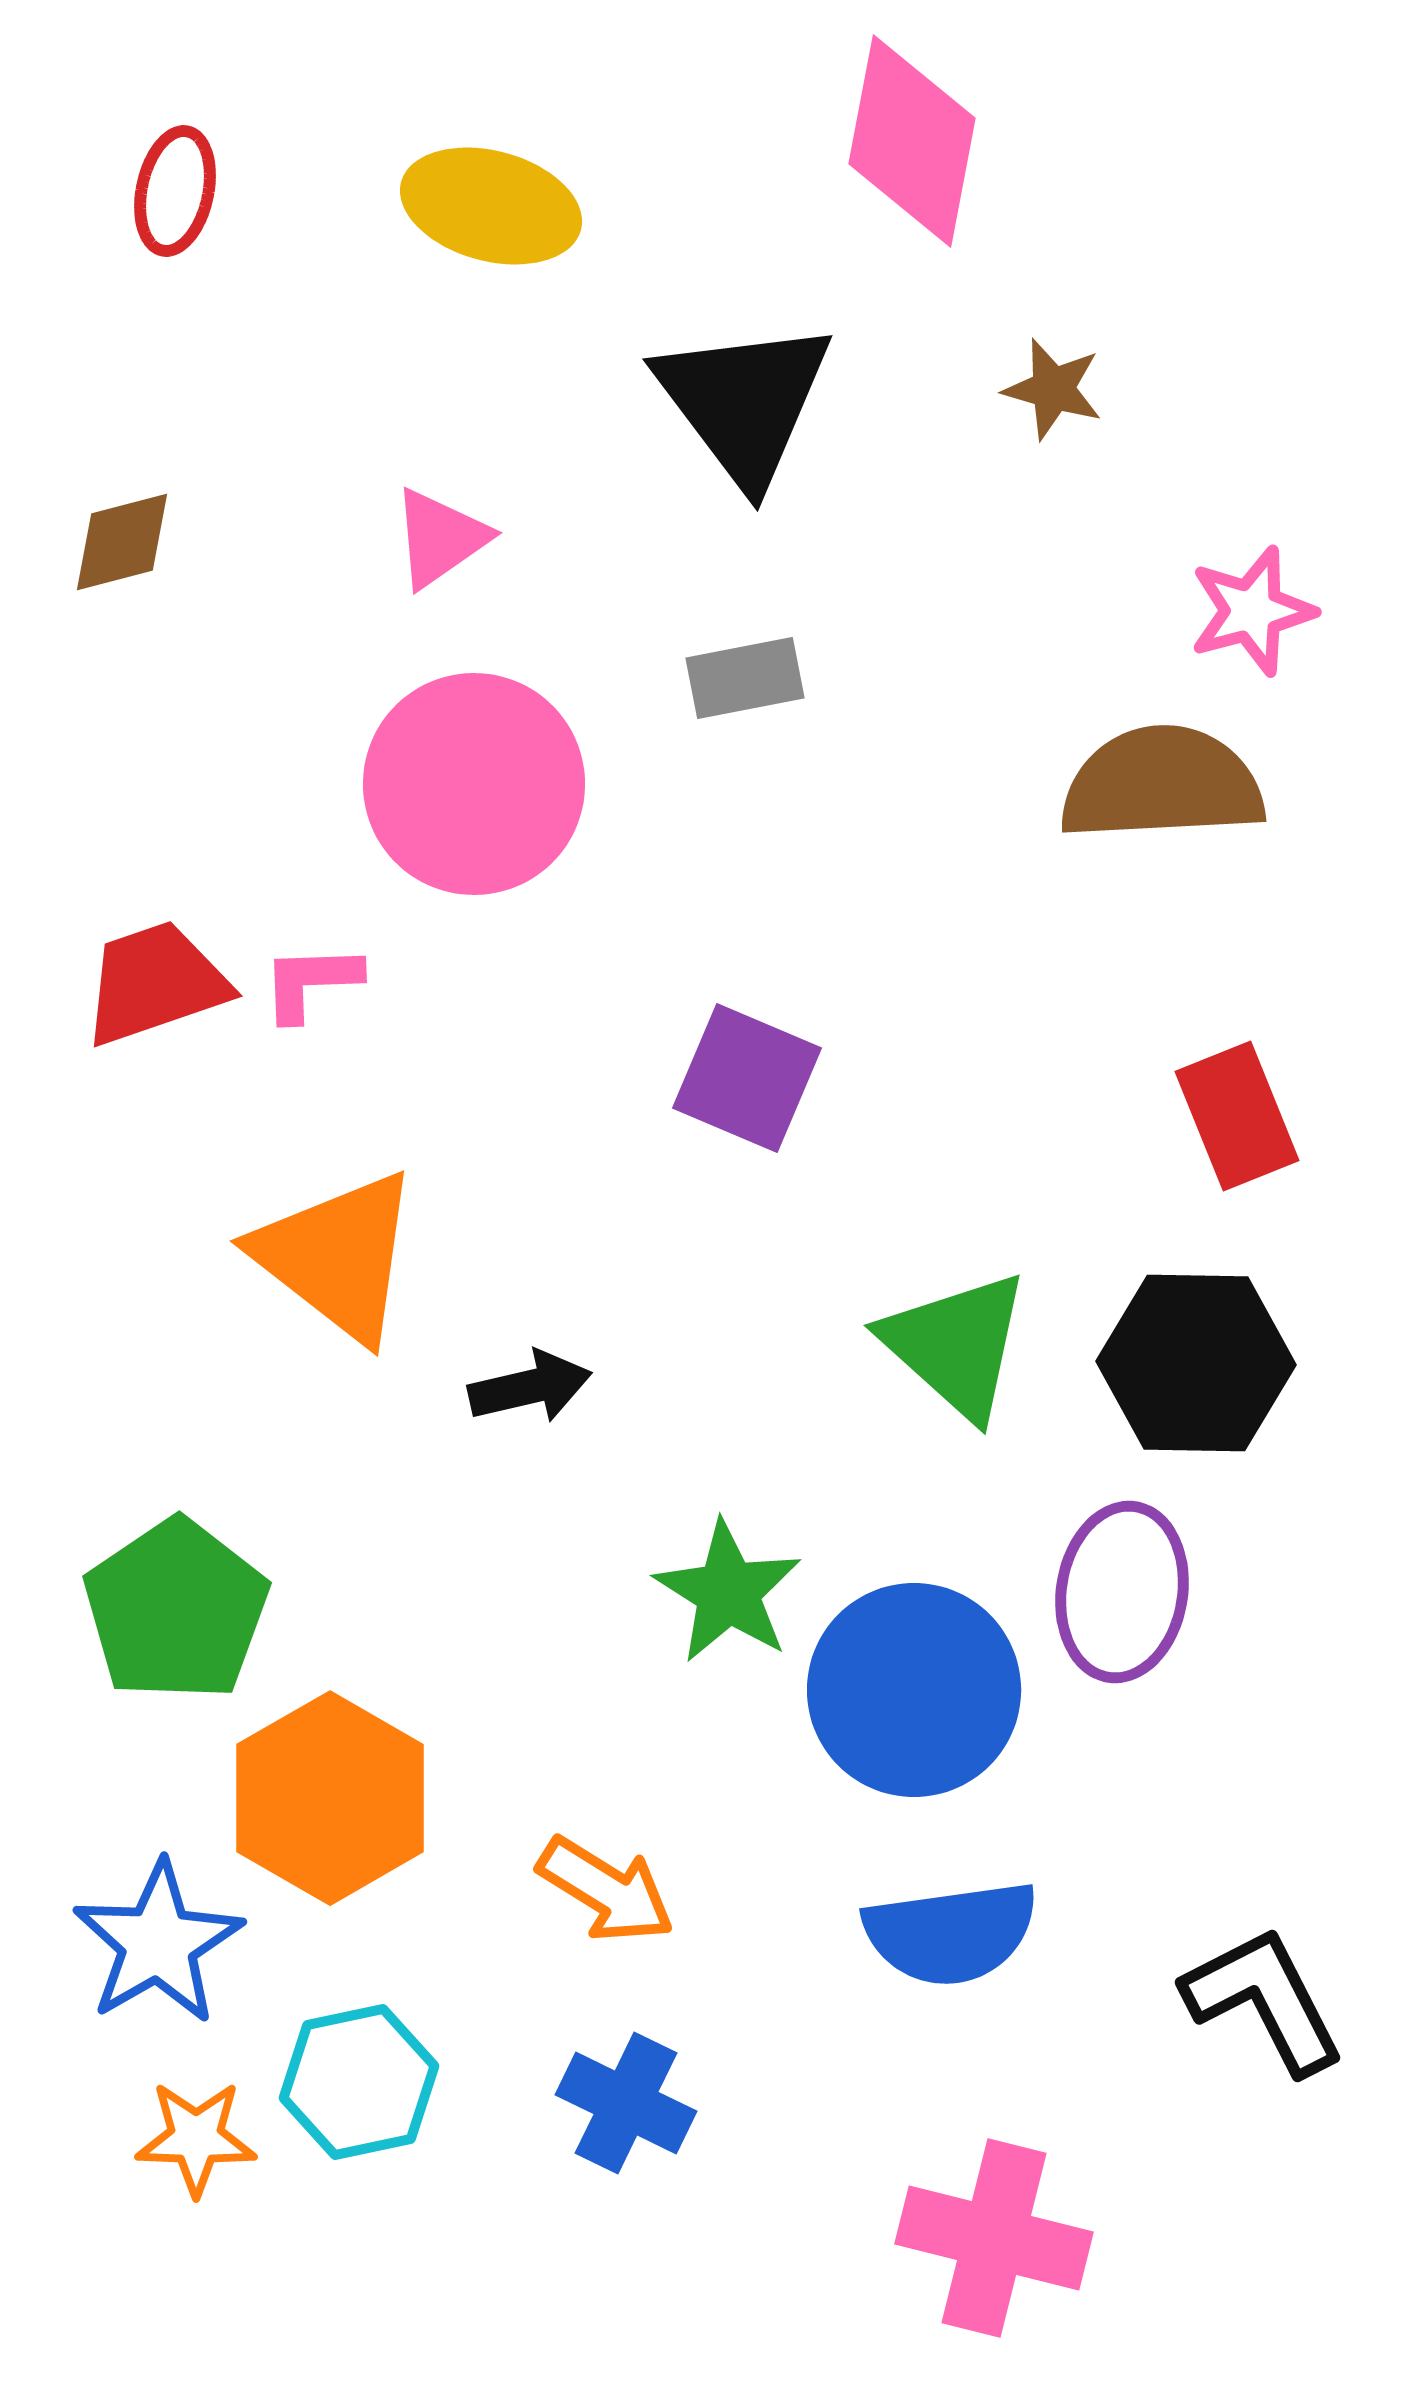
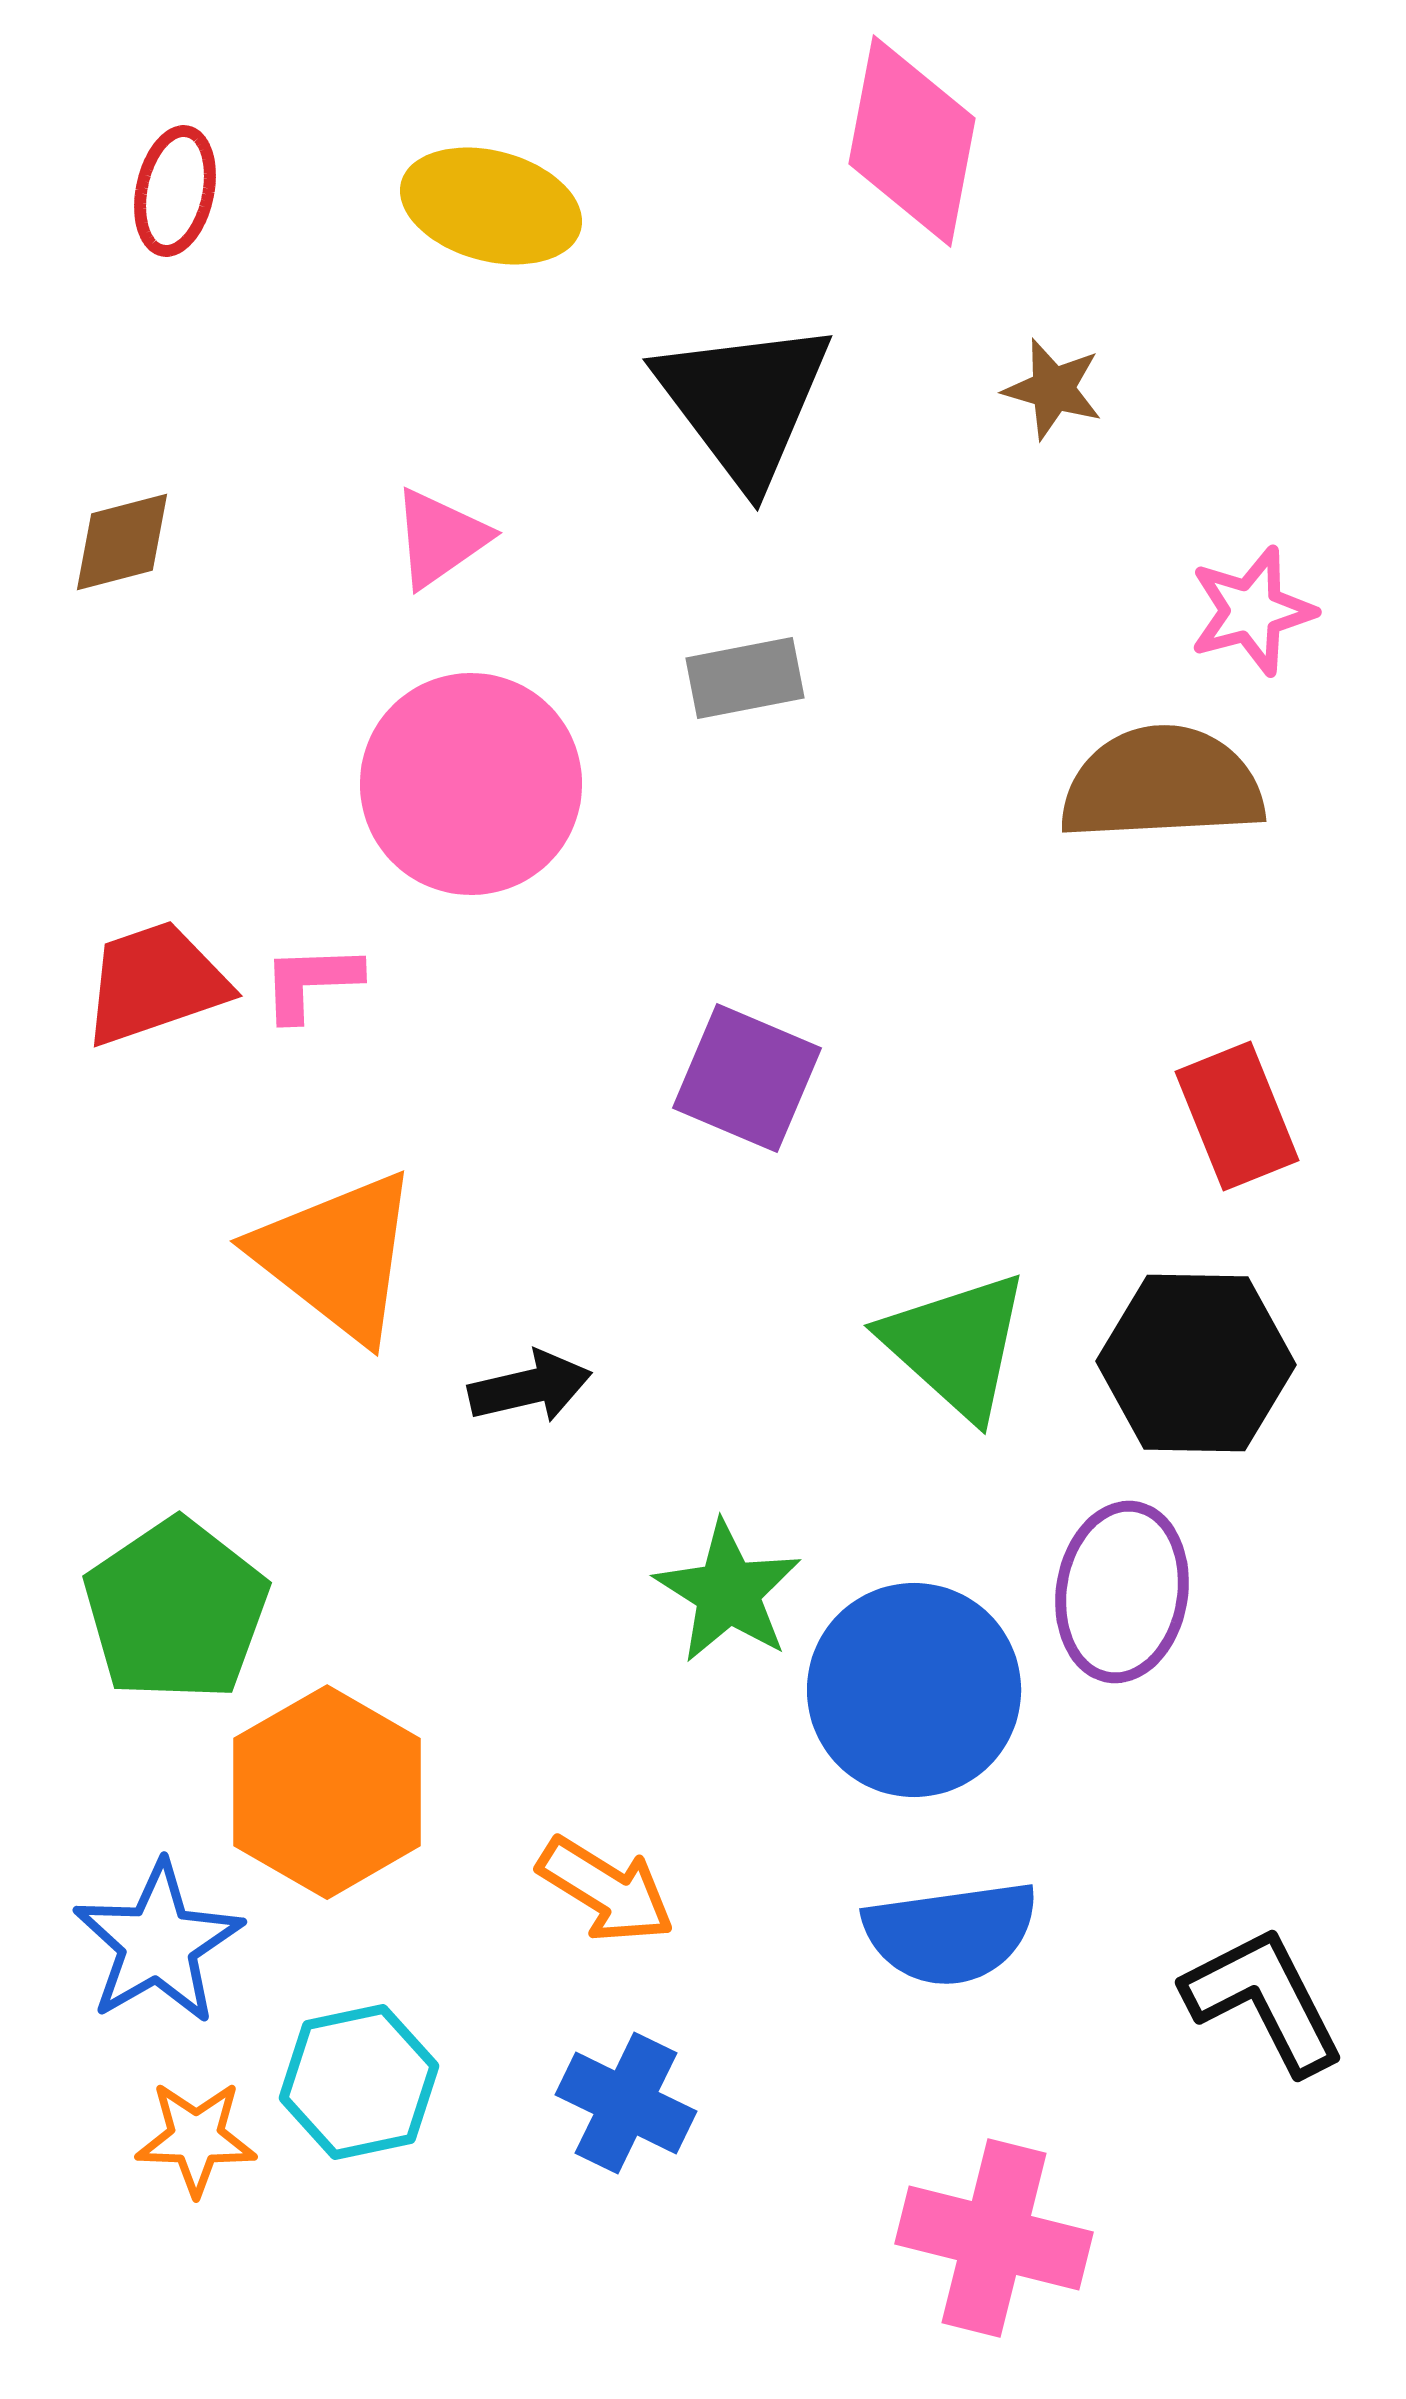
pink circle: moved 3 px left
orange hexagon: moved 3 px left, 6 px up
